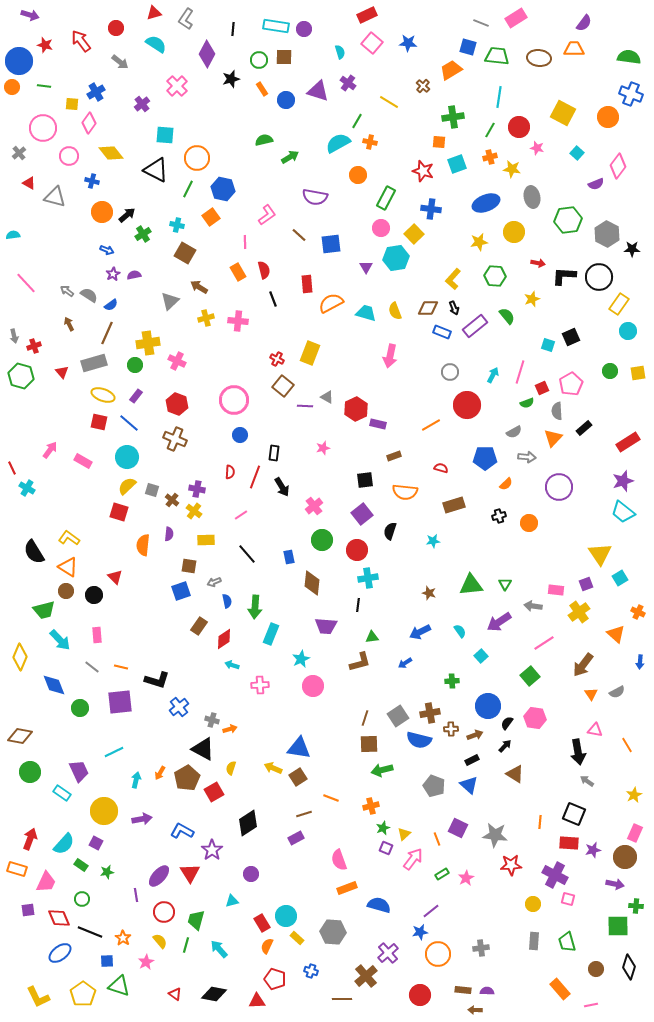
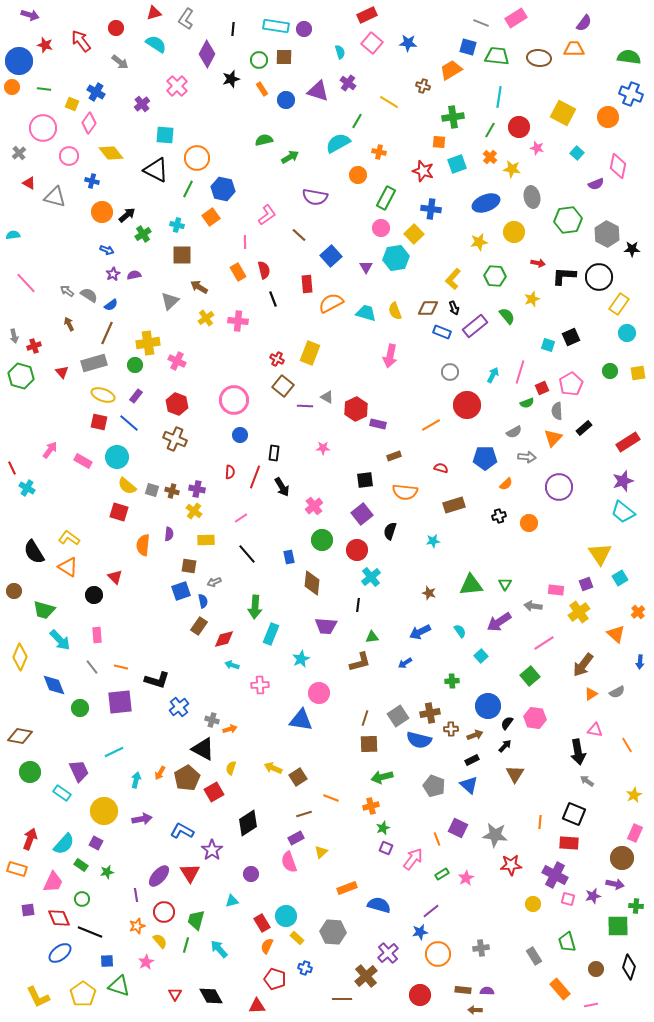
green line at (44, 86): moved 3 px down
brown cross at (423, 86): rotated 24 degrees counterclockwise
blue cross at (96, 92): rotated 30 degrees counterclockwise
yellow square at (72, 104): rotated 16 degrees clockwise
orange cross at (370, 142): moved 9 px right, 10 px down
orange cross at (490, 157): rotated 32 degrees counterclockwise
pink diamond at (618, 166): rotated 25 degrees counterclockwise
blue square at (331, 244): moved 12 px down; rotated 35 degrees counterclockwise
brown square at (185, 253): moved 3 px left, 2 px down; rotated 30 degrees counterclockwise
yellow cross at (206, 318): rotated 21 degrees counterclockwise
cyan circle at (628, 331): moved 1 px left, 2 px down
pink star at (323, 448): rotated 16 degrees clockwise
cyan circle at (127, 457): moved 10 px left
yellow semicircle at (127, 486): rotated 96 degrees counterclockwise
brown cross at (172, 500): moved 9 px up; rotated 24 degrees counterclockwise
pink line at (241, 515): moved 3 px down
cyan cross at (368, 578): moved 3 px right, 1 px up; rotated 30 degrees counterclockwise
brown circle at (66, 591): moved 52 px left
blue semicircle at (227, 601): moved 24 px left
green trapezoid at (44, 610): rotated 30 degrees clockwise
orange cross at (638, 612): rotated 24 degrees clockwise
red diamond at (224, 639): rotated 20 degrees clockwise
gray line at (92, 667): rotated 14 degrees clockwise
pink circle at (313, 686): moved 6 px right, 7 px down
orange triangle at (591, 694): rotated 32 degrees clockwise
blue triangle at (299, 748): moved 2 px right, 28 px up
green arrow at (382, 770): moved 7 px down
brown triangle at (515, 774): rotated 30 degrees clockwise
yellow triangle at (404, 834): moved 83 px left, 18 px down
purple star at (593, 850): moved 46 px down
brown circle at (625, 857): moved 3 px left, 1 px down
pink semicircle at (339, 860): moved 50 px left, 2 px down
pink trapezoid at (46, 882): moved 7 px right
orange star at (123, 938): moved 14 px right, 12 px up; rotated 21 degrees clockwise
gray rectangle at (534, 941): moved 15 px down; rotated 36 degrees counterclockwise
blue cross at (311, 971): moved 6 px left, 3 px up
red triangle at (175, 994): rotated 24 degrees clockwise
black diamond at (214, 994): moved 3 px left, 2 px down; rotated 50 degrees clockwise
red triangle at (257, 1001): moved 5 px down
